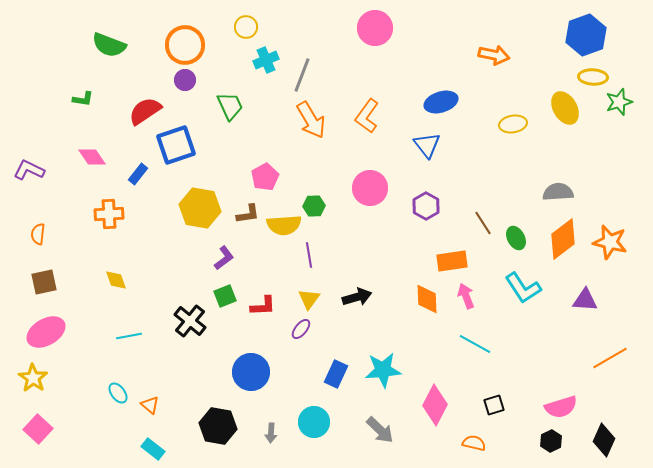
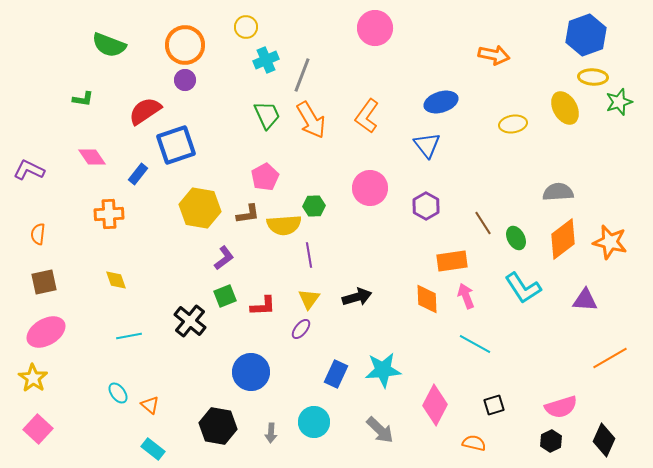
green trapezoid at (230, 106): moved 37 px right, 9 px down
